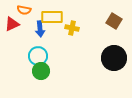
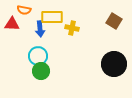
red triangle: rotated 28 degrees clockwise
black circle: moved 6 px down
